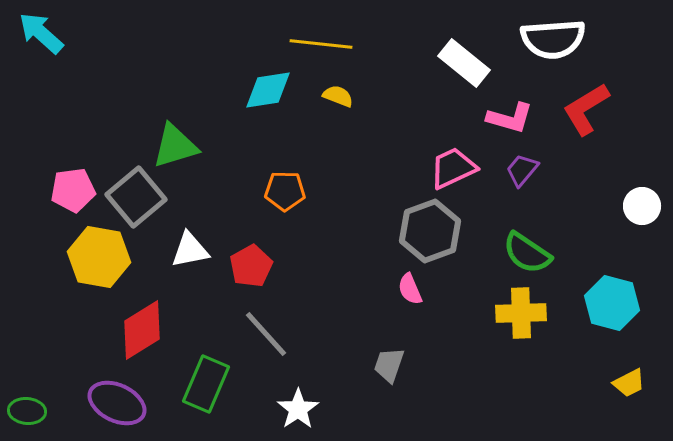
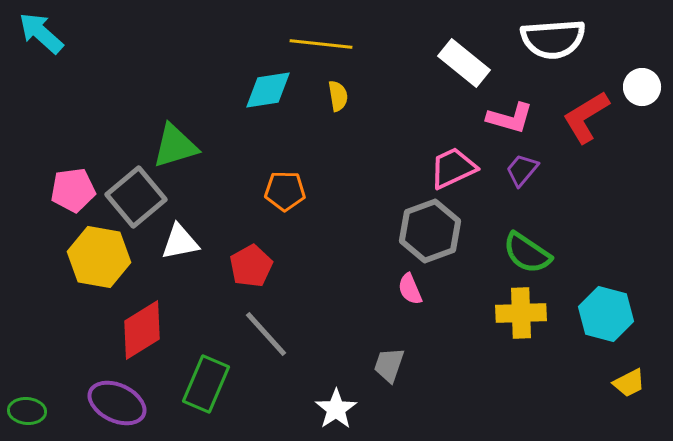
yellow semicircle: rotated 60 degrees clockwise
red L-shape: moved 8 px down
white circle: moved 119 px up
white triangle: moved 10 px left, 8 px up
cyan hexagon: moved 6 px left, 11 px down
white star: moved 38 px right
